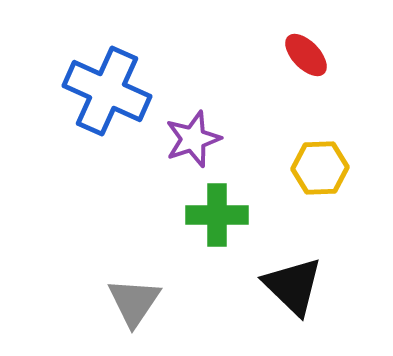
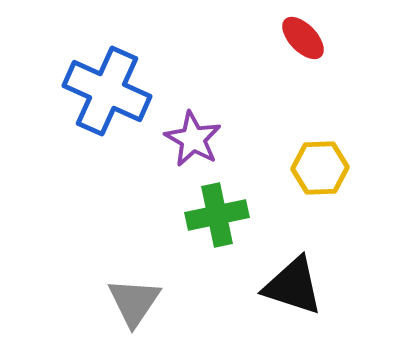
red ellipse: moved 3 px left, 17 px up
purple star: rotated 24 degrees counterclockwise
green cross: rotated 12 degrees counterclockwise
black triangle: rotated 26 degrees counterclockwise
